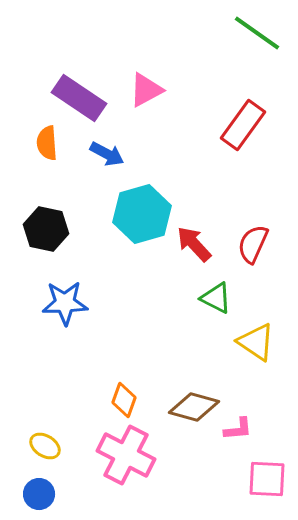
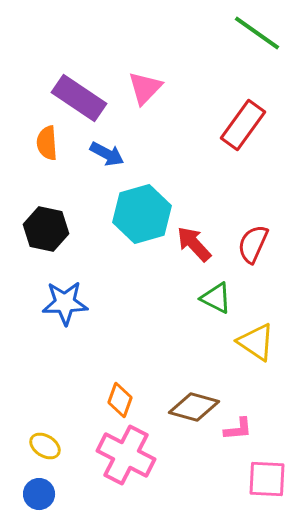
pink triangle: moved 1 px left, 2 px up; rotated 18 degrees counterclockwise
orange diamond: moved 4 px left
